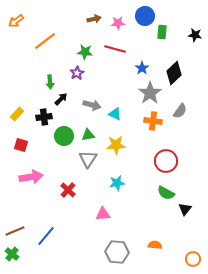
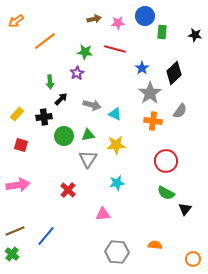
pink arrow: moved 13 px left, 8 px down
